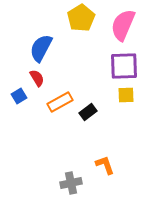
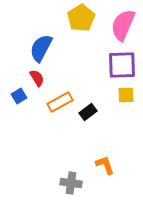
purple square: moved 2 px left, 1 px up
gray cross: rotated 20 degrees clockwise
